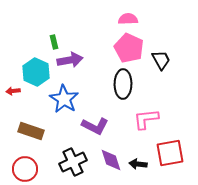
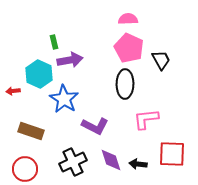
cyan hexagon: moved 3 px right, 2 px down
black ellipse: moved 2 px right
red square: moved 2 px right, 1 px down; rotated 12 degrees clockwise
